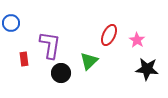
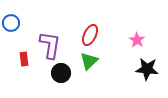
red ellipse: moved 19 px left
